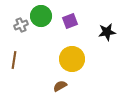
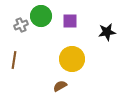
purple square: rotated 21 degrees clockwise
